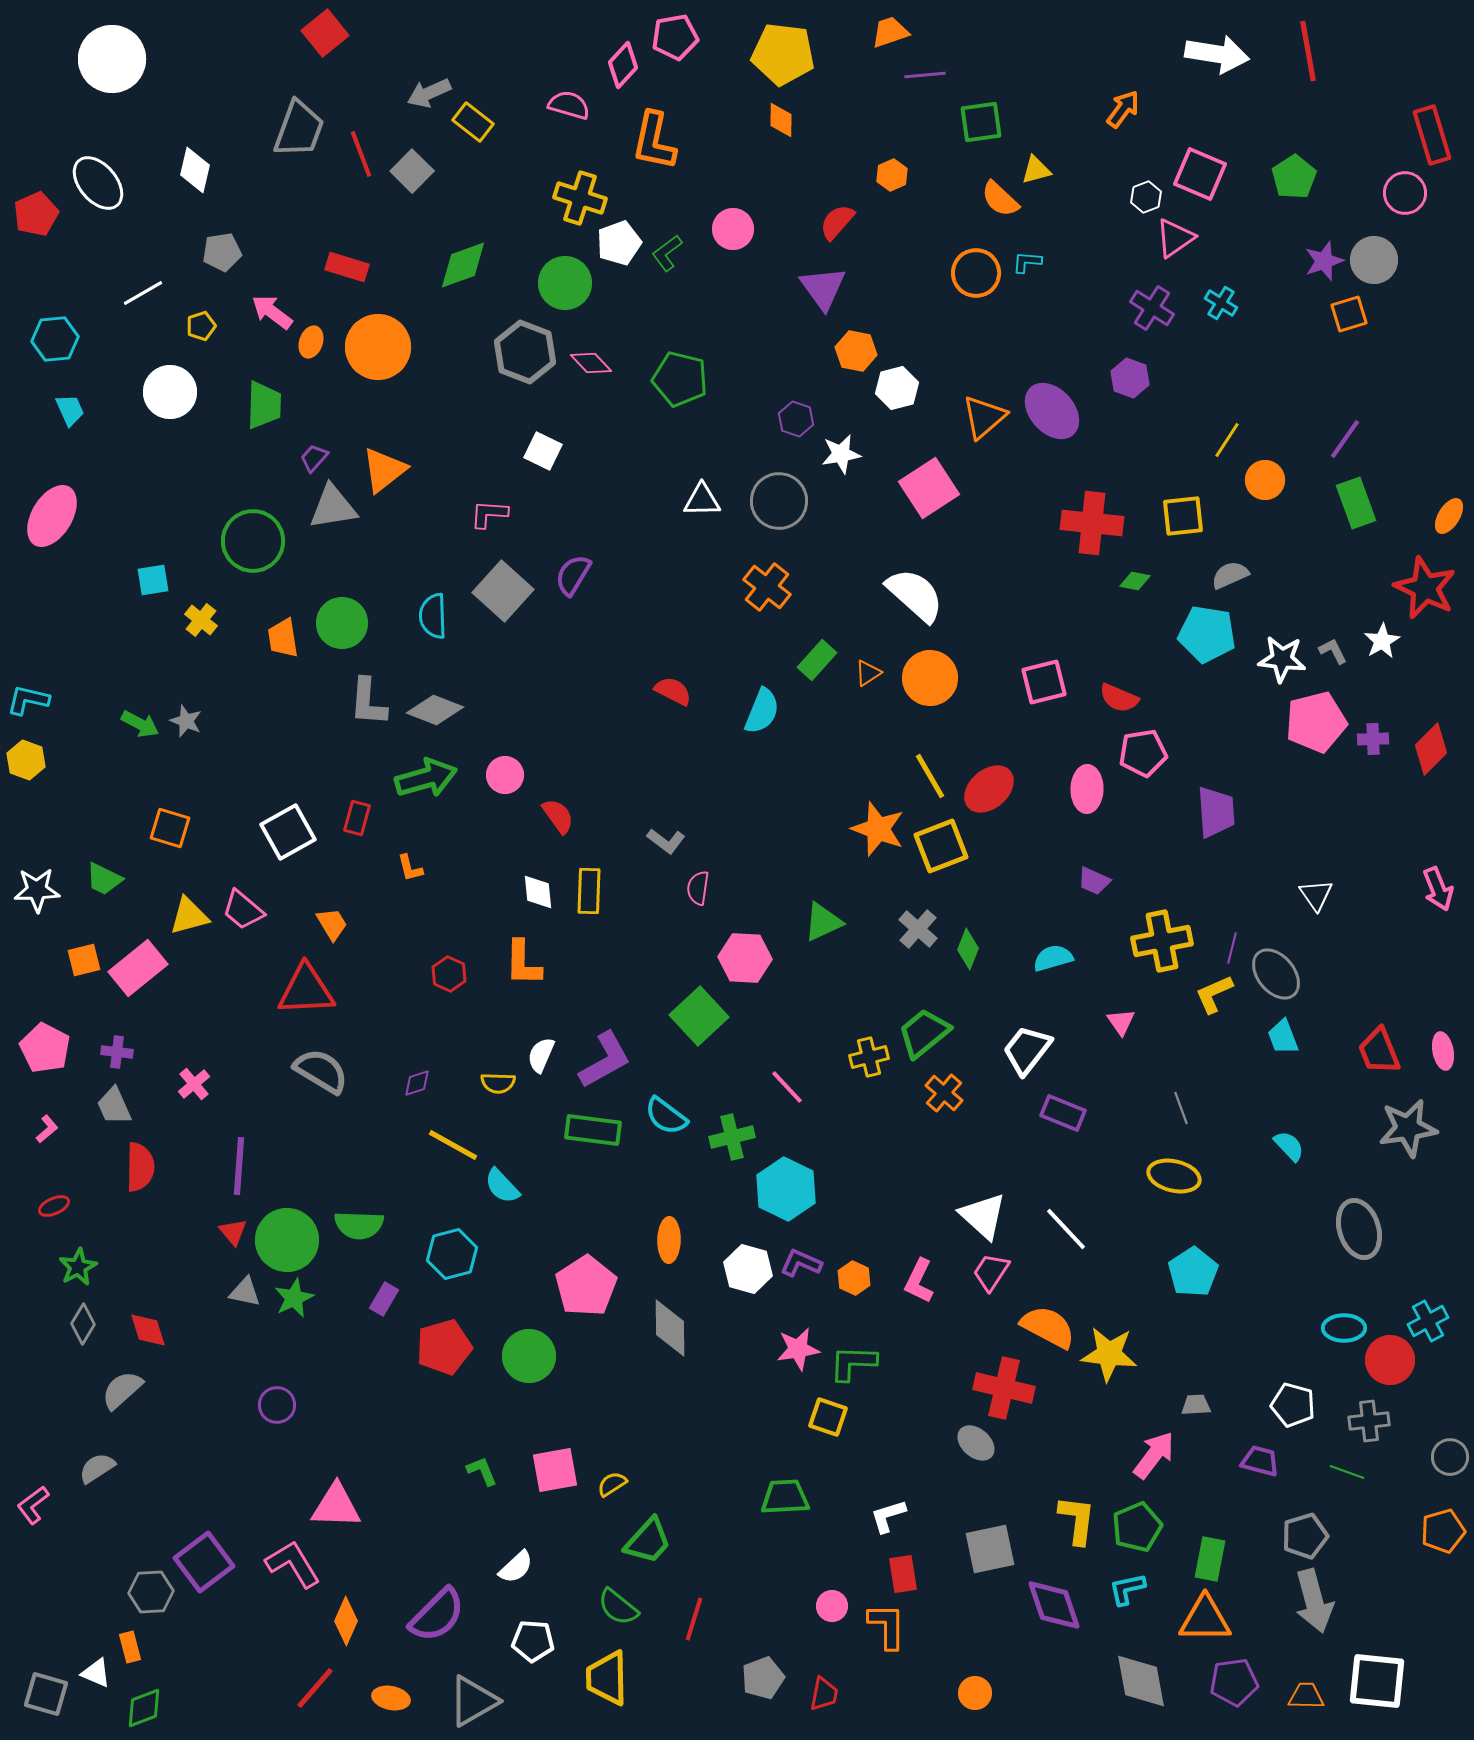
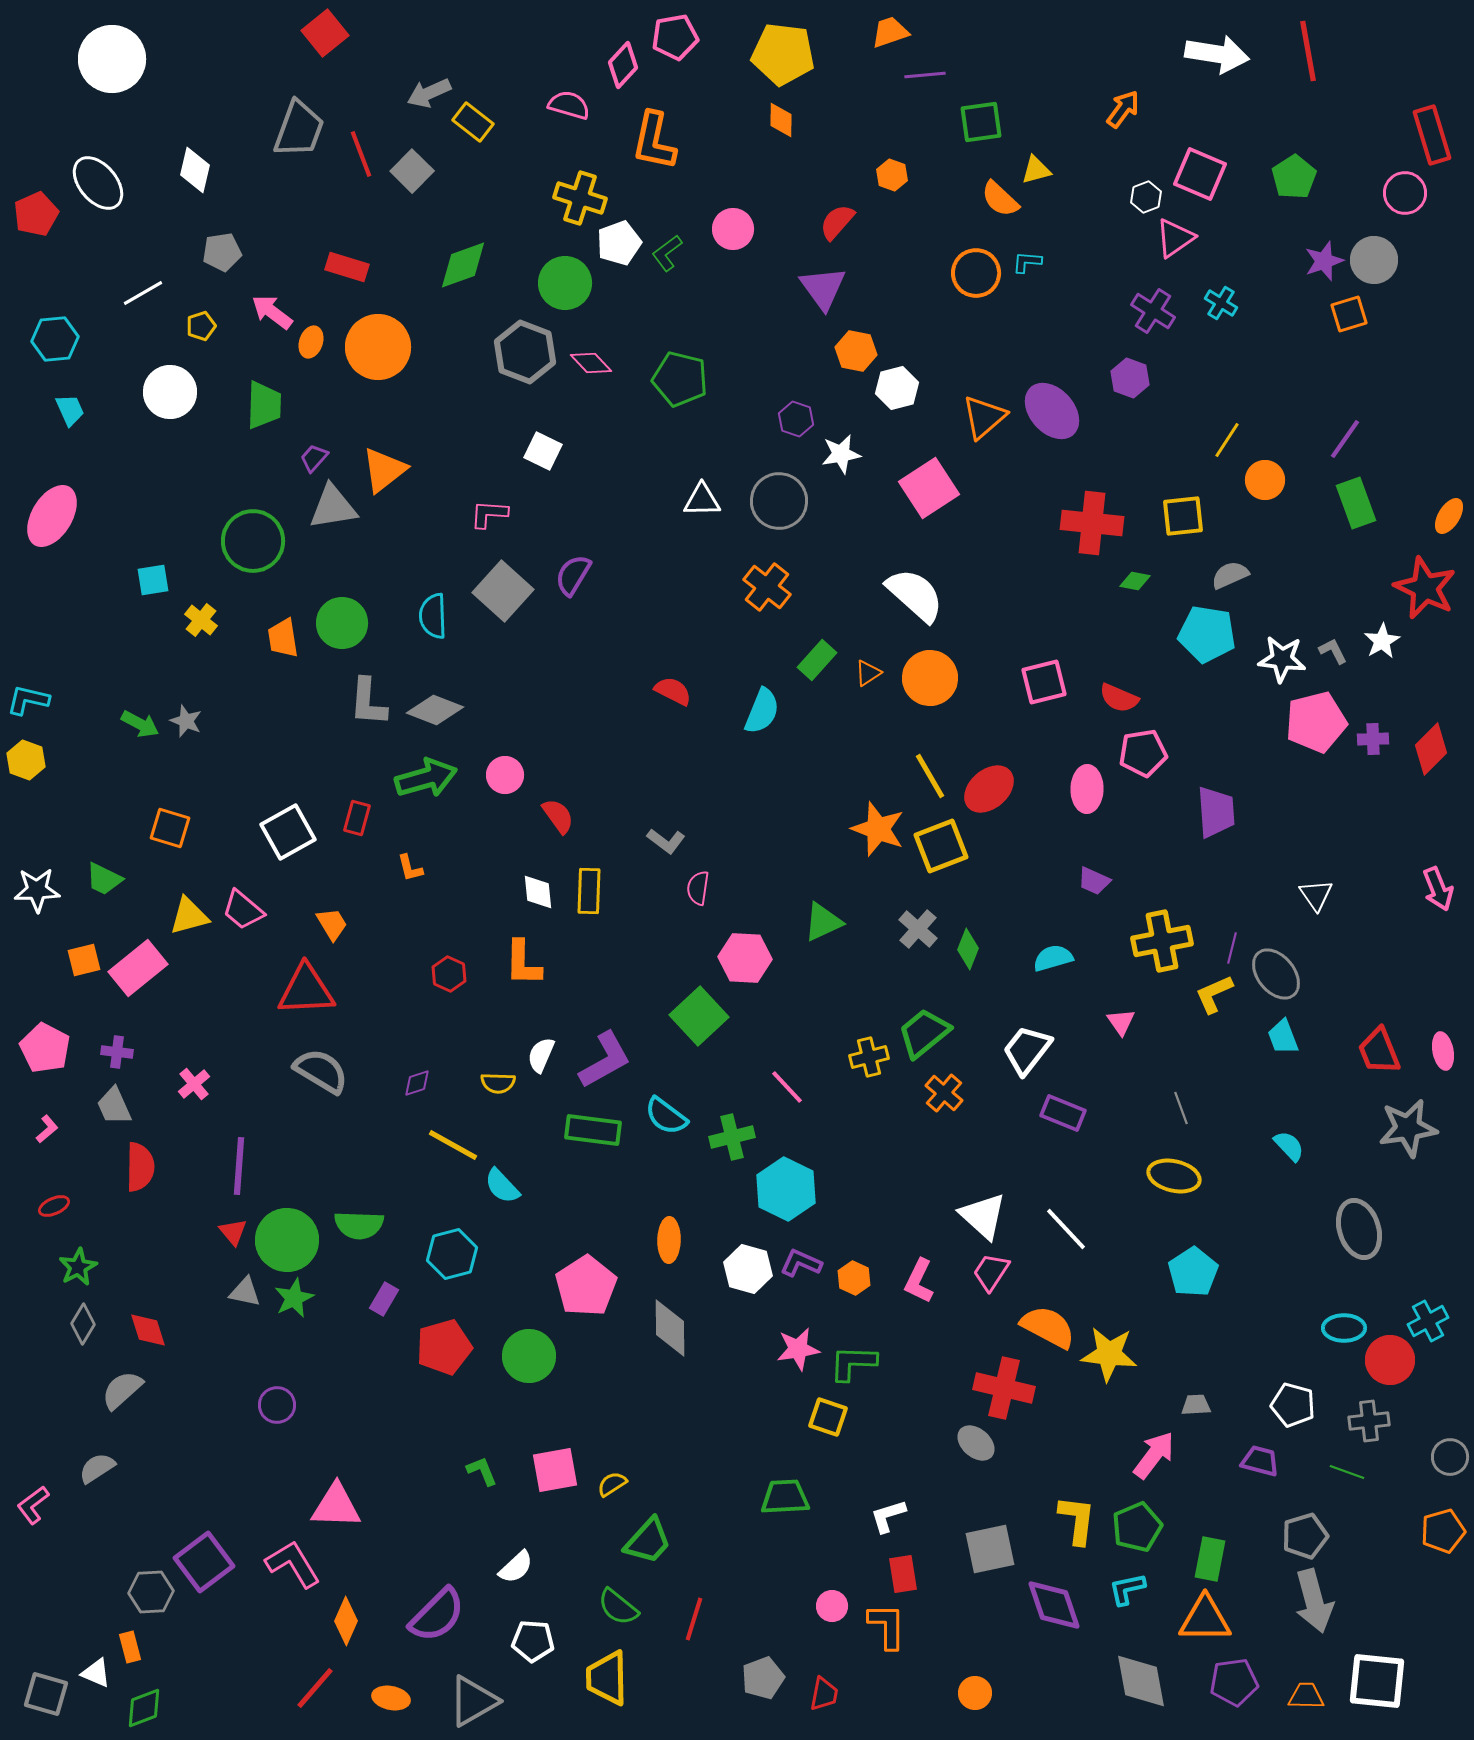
orange hexagon at (892, 175): rotated 16 degrees counterclockwise
purple cross at (1152, 308): moved 1 px right, 3 px down
